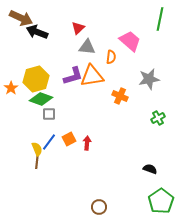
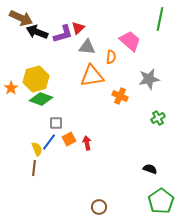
purple L-shape: moved 10 px left, 42 px up
gray square: moved 7 px right, 9 px down
red arrow: rotated 16 degrees counterclockwise
brown line: moved 3 px left, 7 px down
